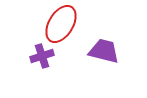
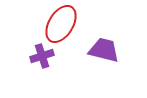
purple trapezoid: moved 1 px up
